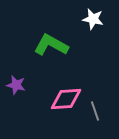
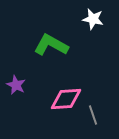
purple star: rotated 12 degrees clockwise
gray line: moved 2 px left, 4 px down
